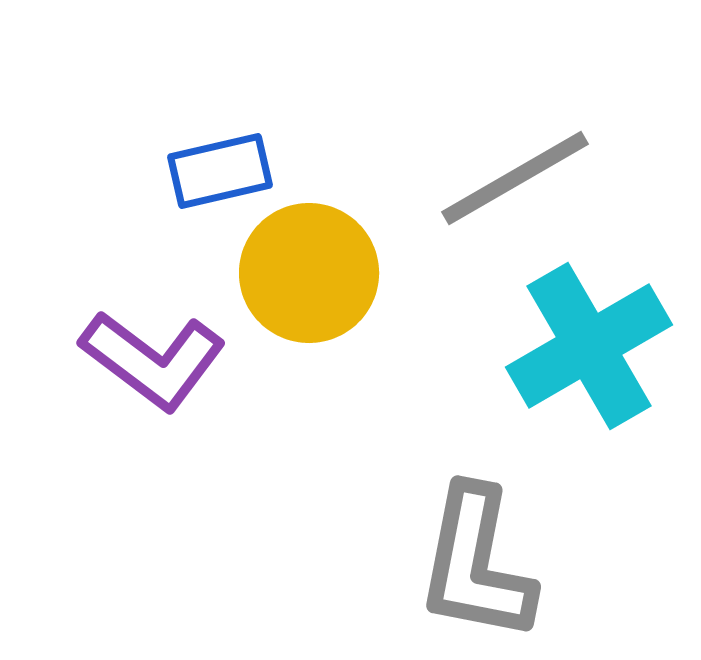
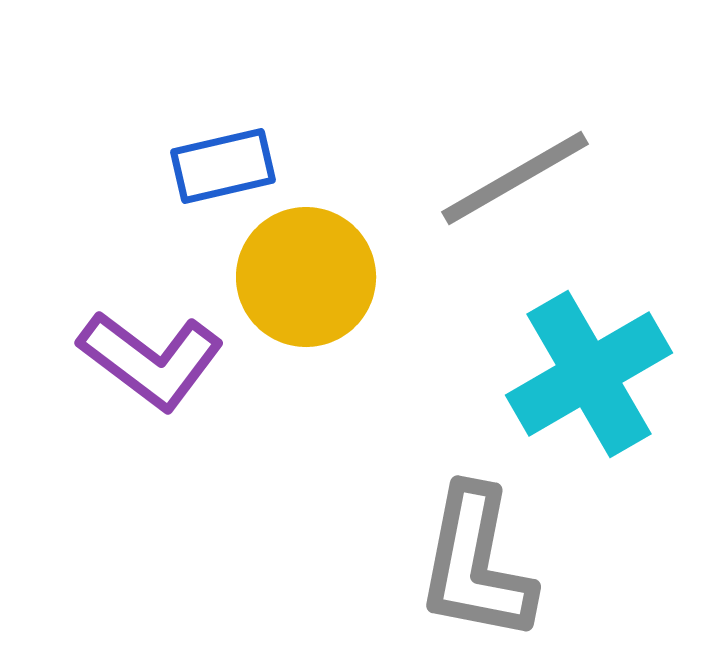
blue rectangle: moved 3 px right, 5 px up
yellow circle: moved 3 px left, 4 px down
cyan cross: moved 28 px down
purple L-shape: moved 2 px left
